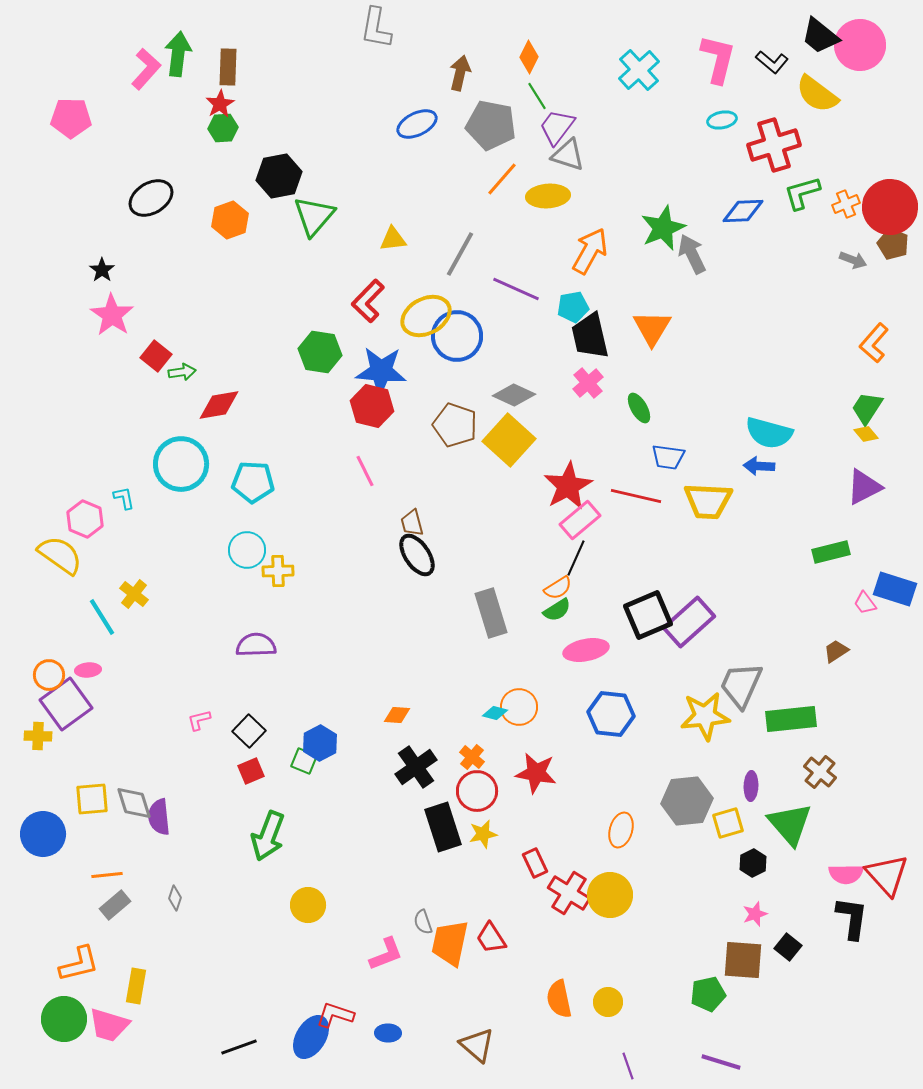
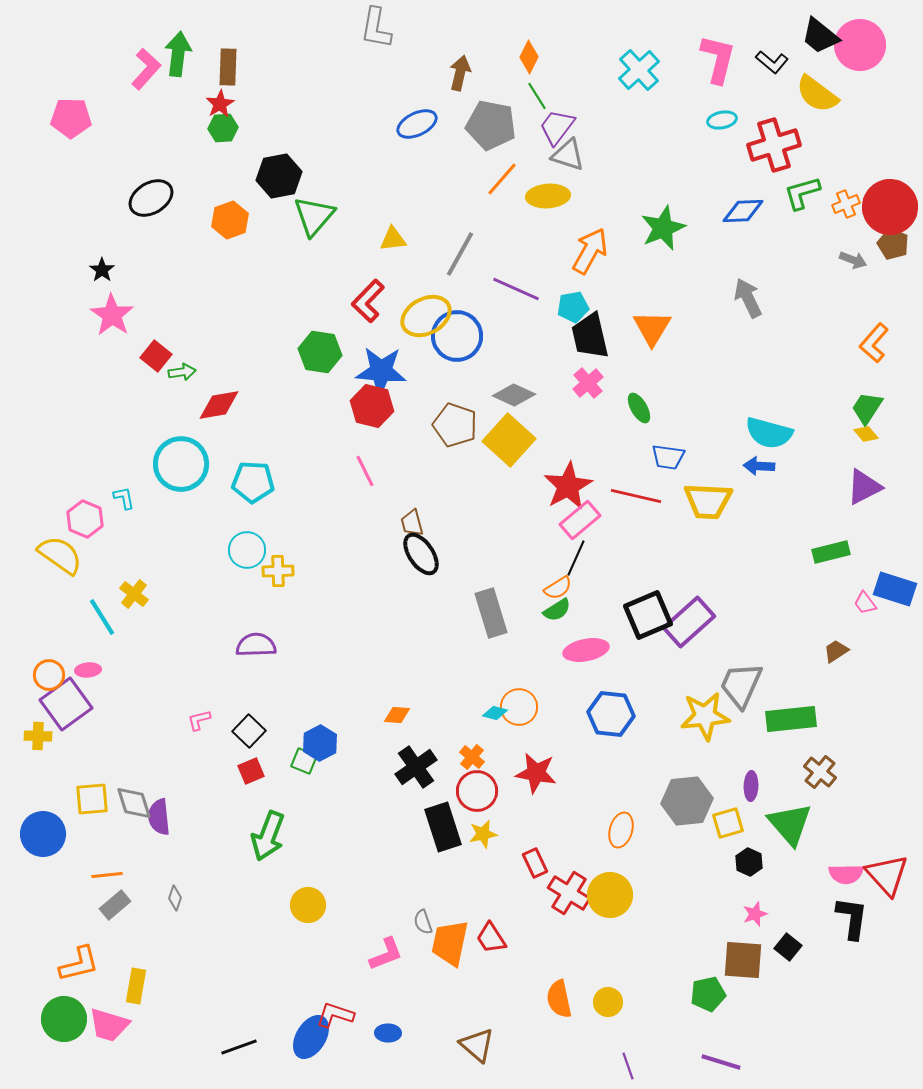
gray arrow at (692, 254): moved 56 px right, 44 px down
black ellipse at (417, 555): moved 4 px right, 1 px up
black hexagon at (753, 863): moved 4 px left, 1 px up; rotated 8 degrees counterclockwise
